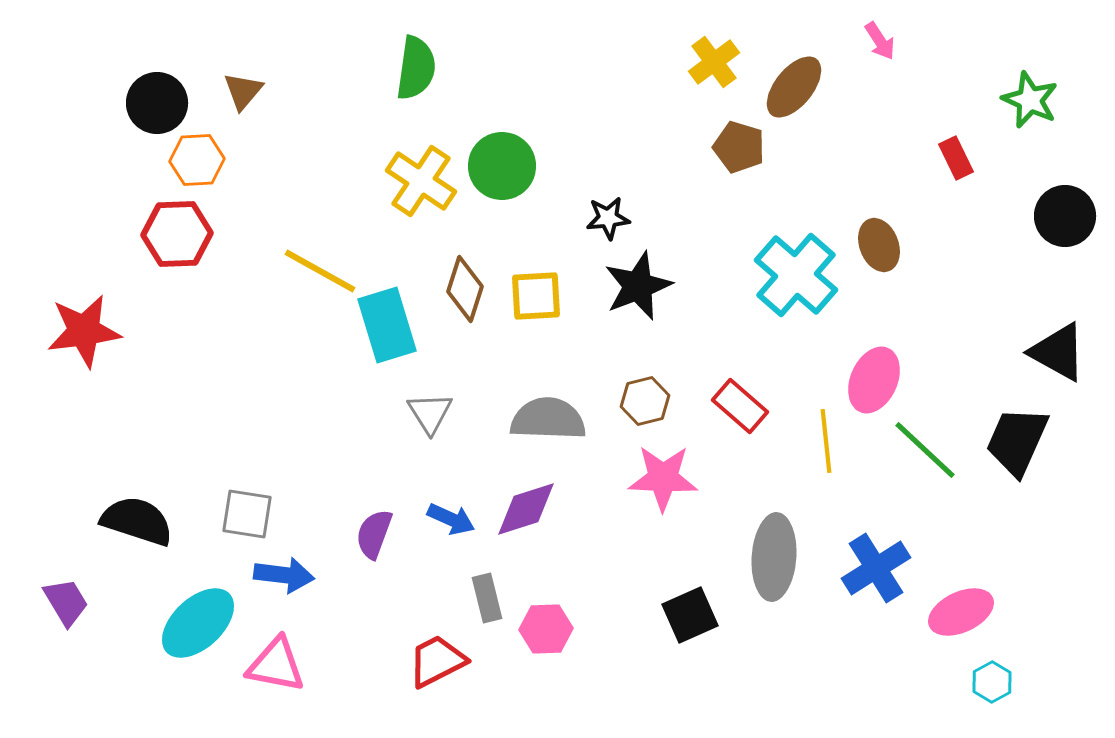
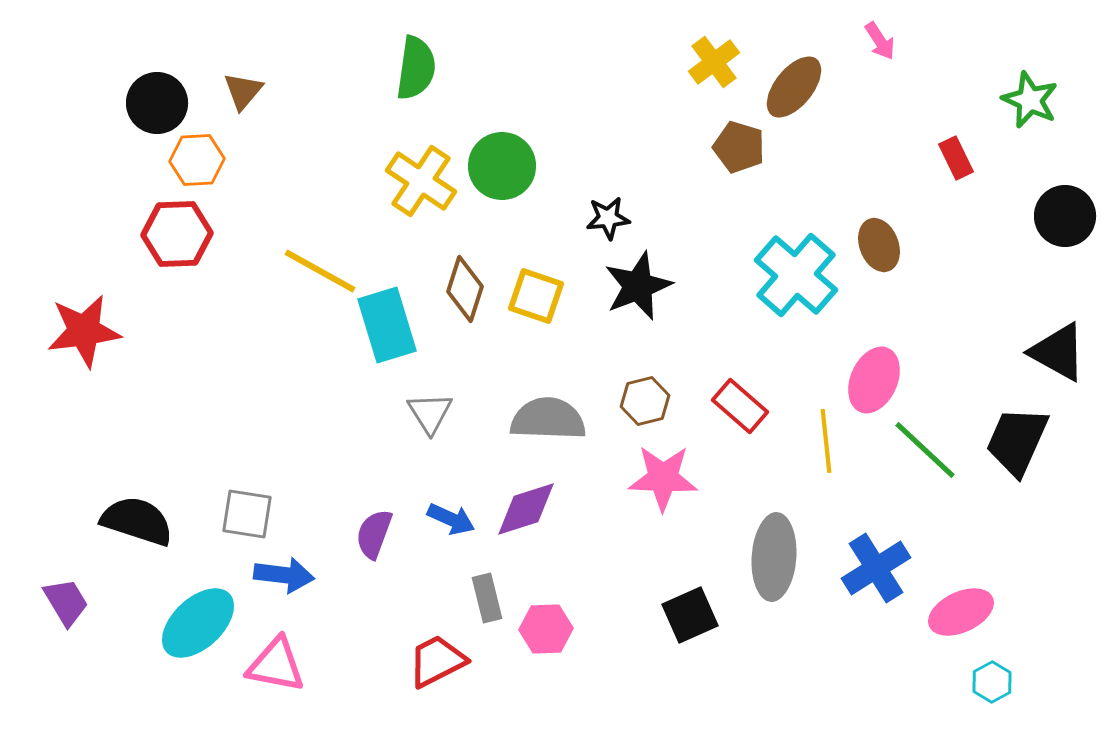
yellow square at (536, 296): rotated 22 degrees clockwise
